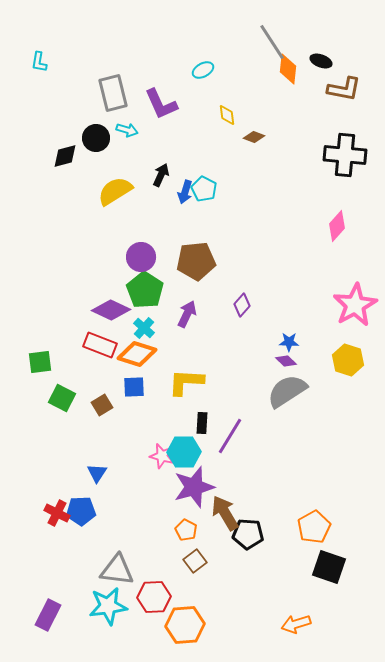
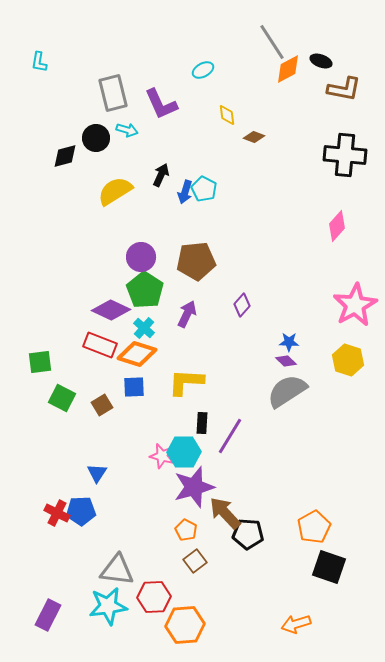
orange diamond at (288, 69): rotated 56 degrees clockwise
brown arrow at (225, 513): rotated 12 degrees counterclockwise
